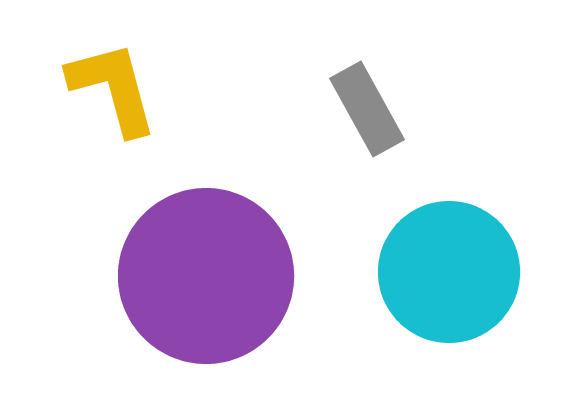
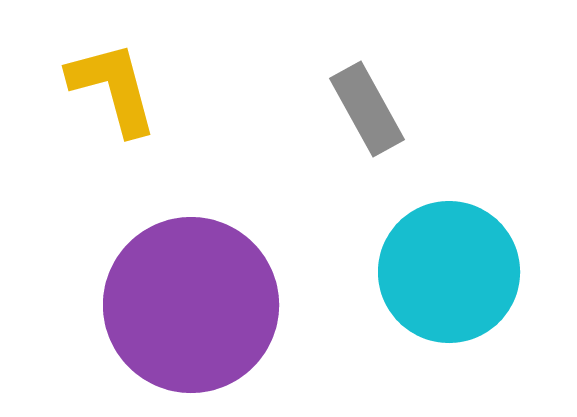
purple circle: moved 15 px left, 29 px down
